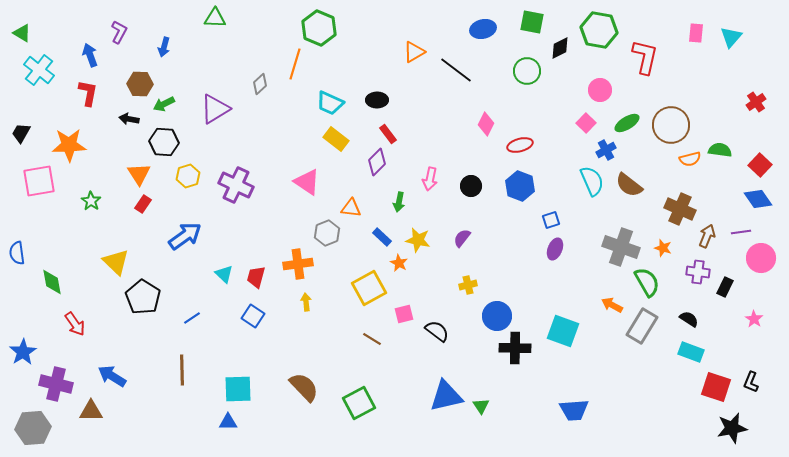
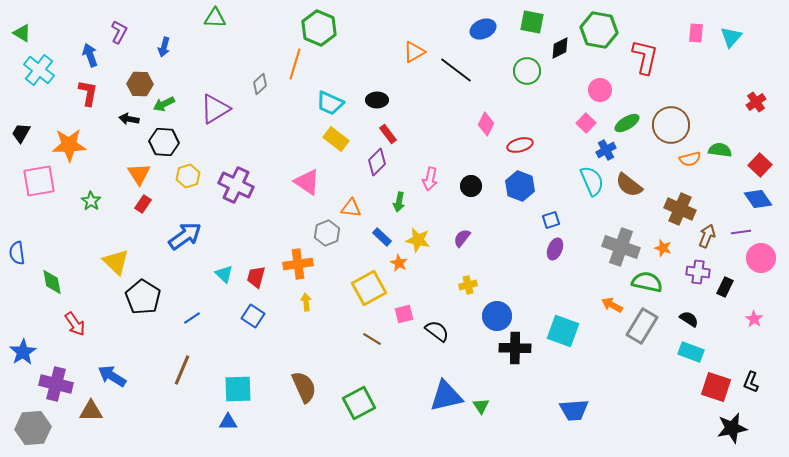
blue ellipse at (483, 29): rotated 10 degrees counterclockwise
green semicircle at (647, 282): rotated 48 degrees counterclockwise
brown line at (182, 370): rotated 24 degrees clockwise
brown semicircle at (304, 387): rotated 20 degrees clockwise
